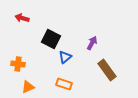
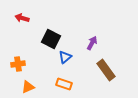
orange cross: rotated 16 degrees counterclockwise
brown rectangle: moved 1 px left
